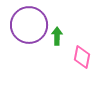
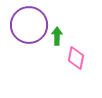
pink diamond: moved 6 px left, 1 px down
